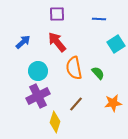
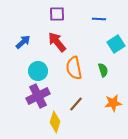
green semicircle: moved 5 px right, 3 px up; rotated 24 degrees clockwise
